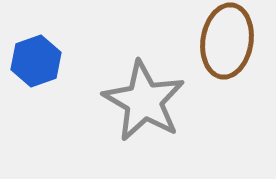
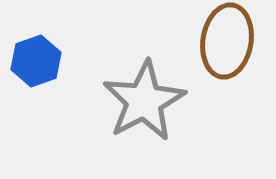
gray star: rotated 14 degrees clockwise
